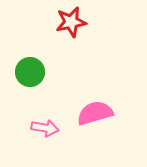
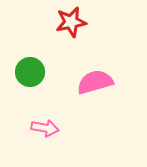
pink semicircle: moved 31 px up
